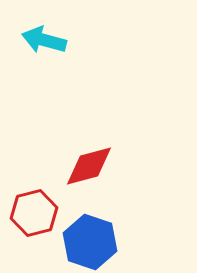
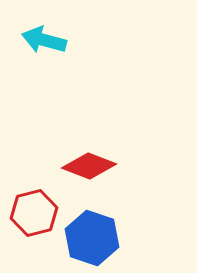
red diamond: rotated 36 degrees clockwise
blue hexagon: moved 2 px right, 4 px up
